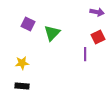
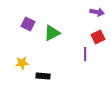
green triangle: rotated 18 degrees clockwise
black rectangle: moved 21 px right, 10 px up
